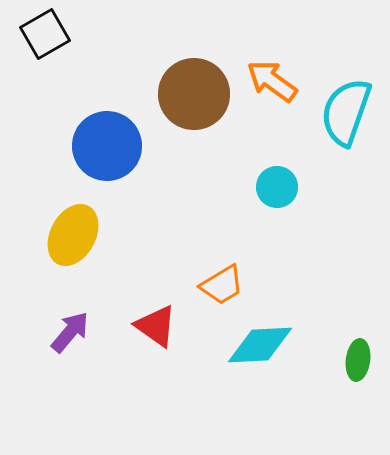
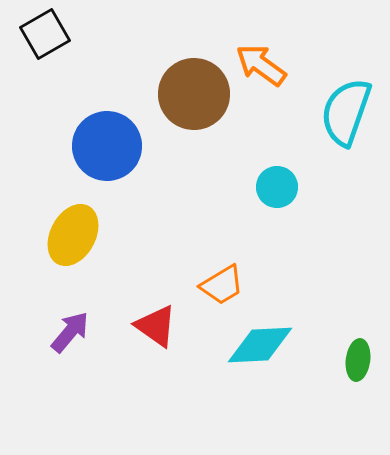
orange arrow: moved 11 px left, 16 px up
